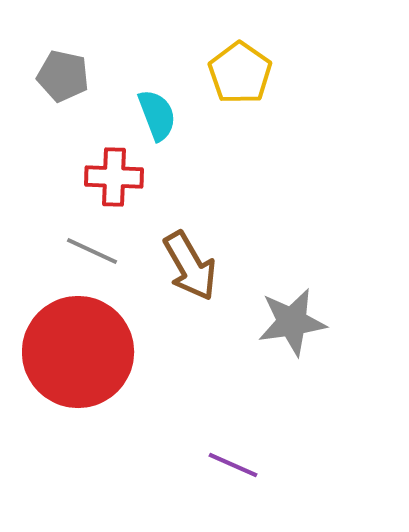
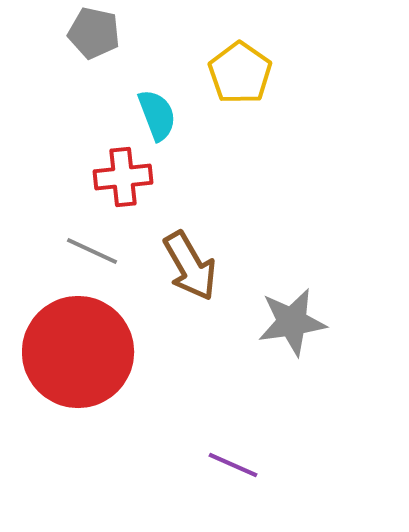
gray pentagon: moved 31 px right, 43 px up
red cross: moved 9 px right; rotated 8 degrees counterclockwise
